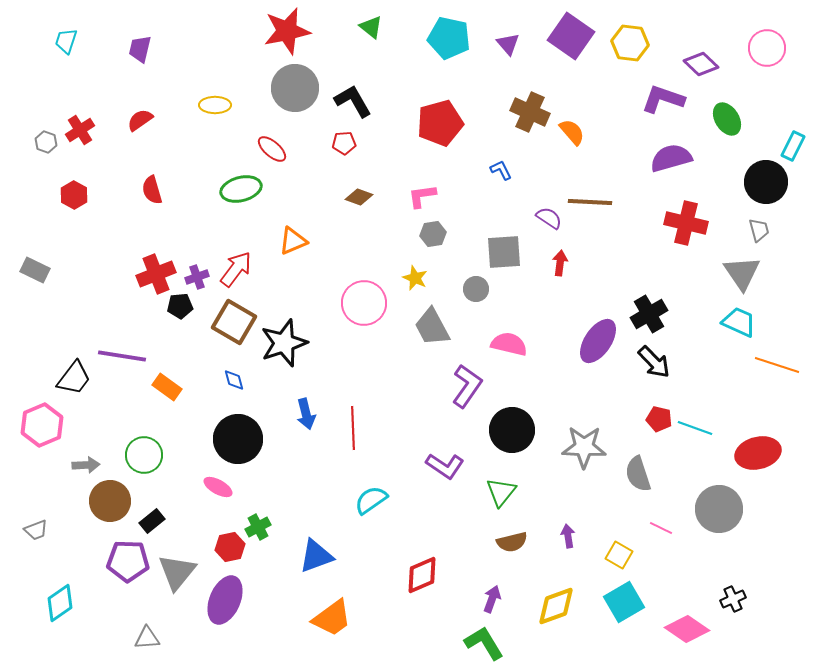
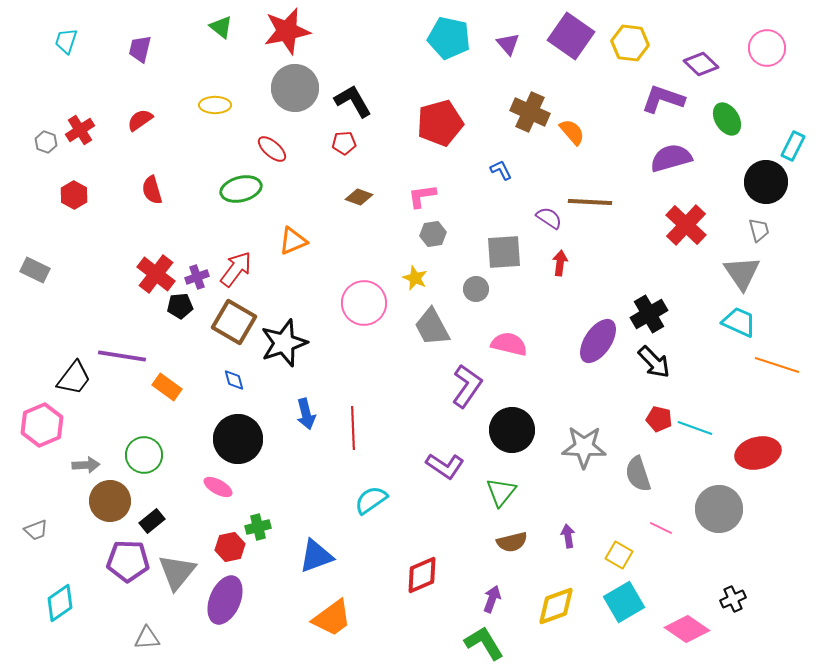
green triangle at (371, 27): moved 150 px left
red cross at (686, 223): moved 2 px down; rotated 30 degrees clockwise
red cross at (156, 274): rotated 30 degrees counterclockwise
green cross at (258, 527): rotated 15 degrees clockwise
